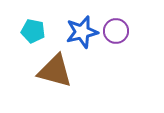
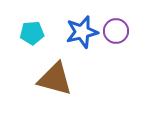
cyan pentagon: moved 1 px left, 2 px down; rotated 15 degrees counterclockwise
brown triangle: moved 8 px down
